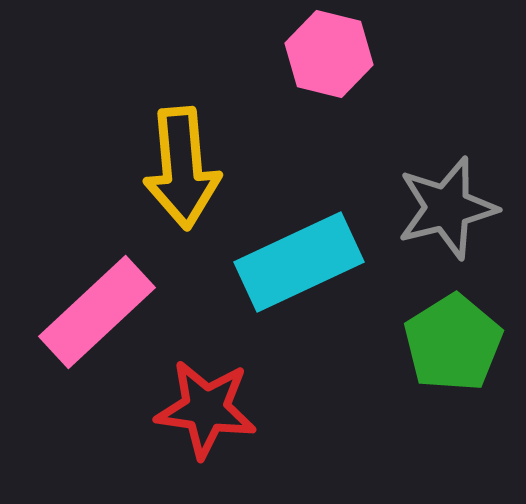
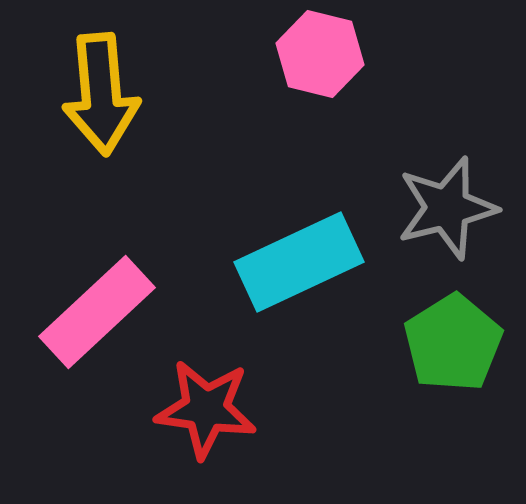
pink hexagon: moved 9 px left
yellow arrow: moved 81 px left, 74 px up
